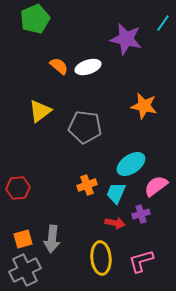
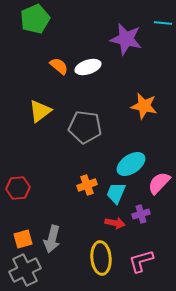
cyan line: rotated 60 degrees clockwise
pink semicircle: moved 3 px right, 3 px up; rotated 10 degrees counterclockwise
gray arrow: rotated 8 degrees clockwise
